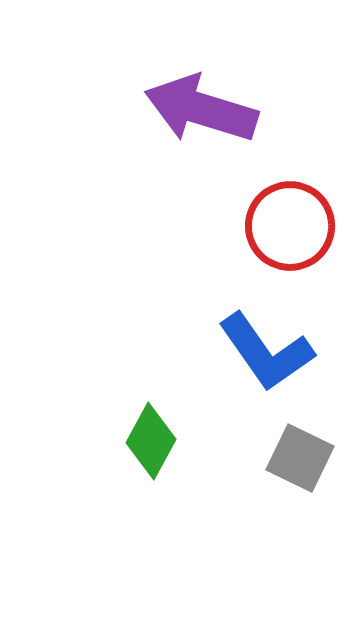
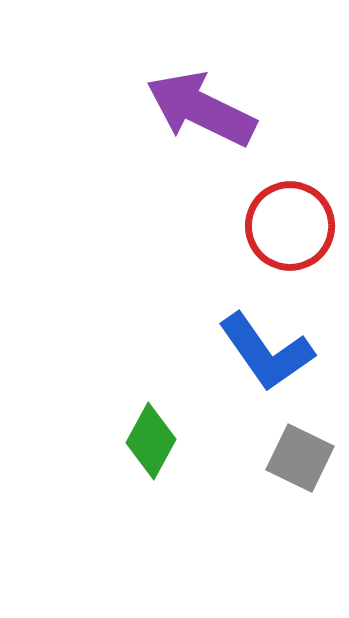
purple arrow: rotated 9 degrees clockwise
